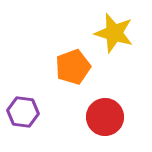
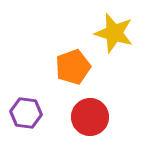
purple hexagon: moved 3 px right, 1 px down
red circle: moved 15 px left
